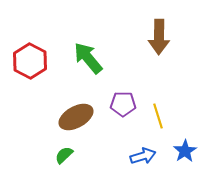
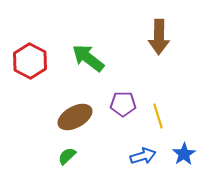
green arrow: rotated 12 degrees counterclockwise
brown ellipse: moved 1 px left
blue star: moved 1 px left, 3 px down
green semicircle: moved 3 px right, 1 px down
